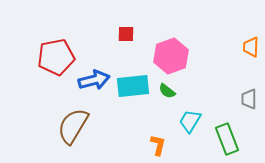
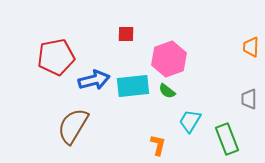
pink hexagon: moved 2 px left, 3 px down
